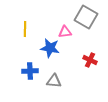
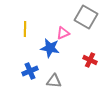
pink triangle: moved 2 px left, 1 px down; rotated 16 degrees counterclockwise
blue cross: rotated 21 degrees counterclockwise
